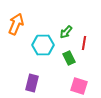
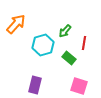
orange arrow: rotated 20 degrees clockwise
green arrow: moved 1 px left, 1 px up
cyan hexagon: rotated 15 degrees counterclockwise
green rectangle: rotated 24 degrees counterclockwise
purple rectangle: moved 3 px right, 2 px down
